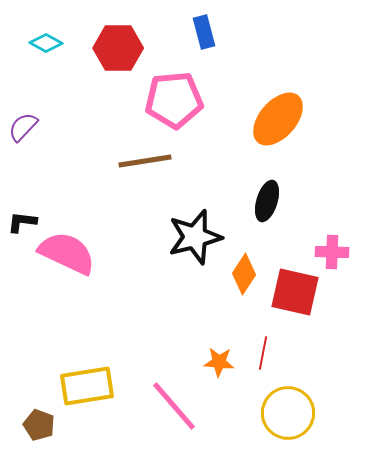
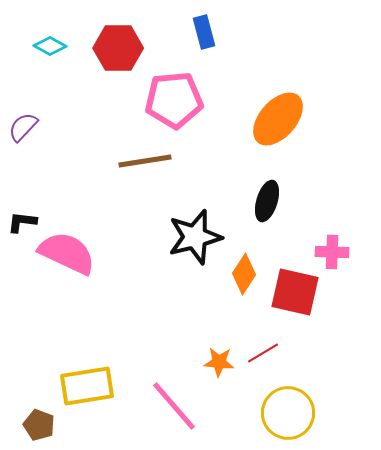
cyan diamond: moved 4 px right, 3 px down
red line: rotated 48 degrees clockwise
